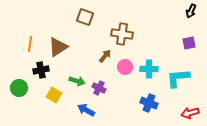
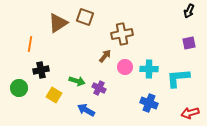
black arrow: moved 2 px left
brown cross: rotated 20 degrees counterclockwise
brown triangle: moved 24 px up
